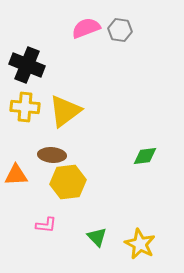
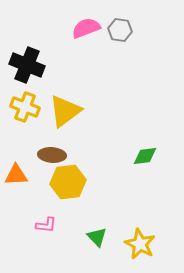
yellow cross: rotated 16 degrees clockwise
